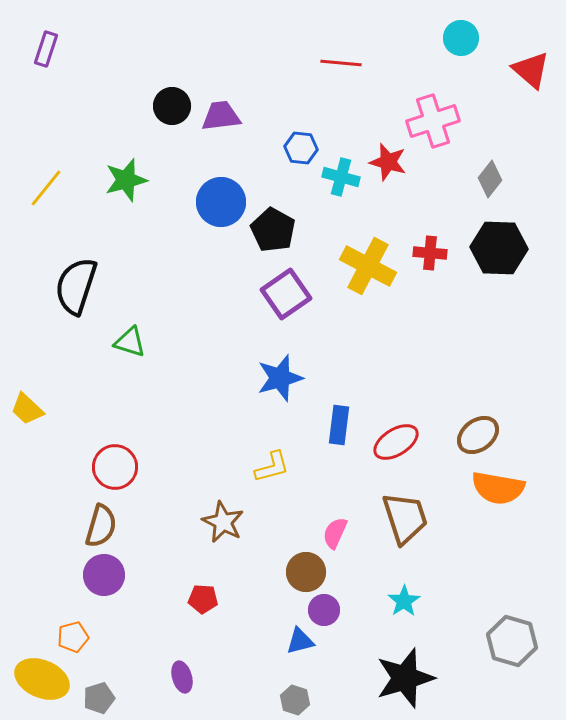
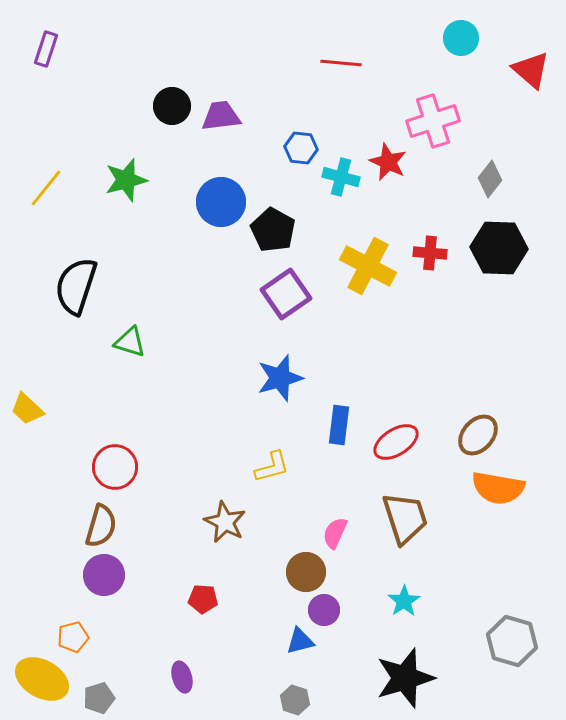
red star at (388, 162): rotated 9 degrees clockwise
brown ellipse at (478, 435): rotated 12 degrees counterclockwise
brown star at (223, 522): moved 2 px right
yellow ellipse at (42, 679): rotated 6 degrees clockwise
